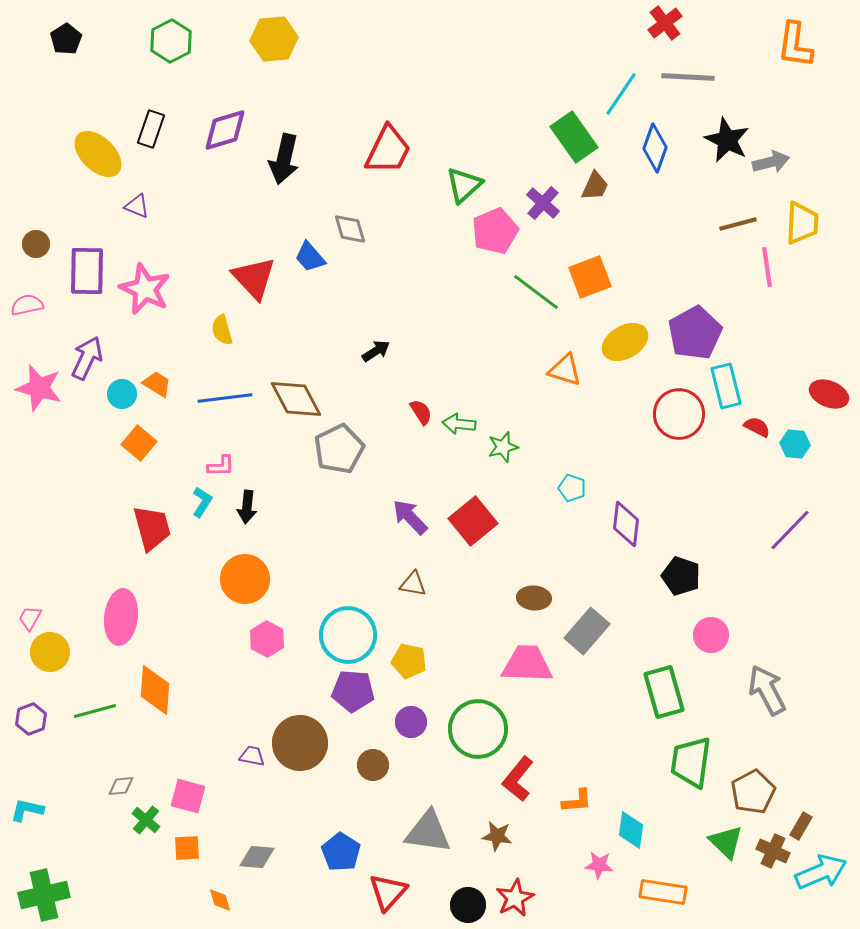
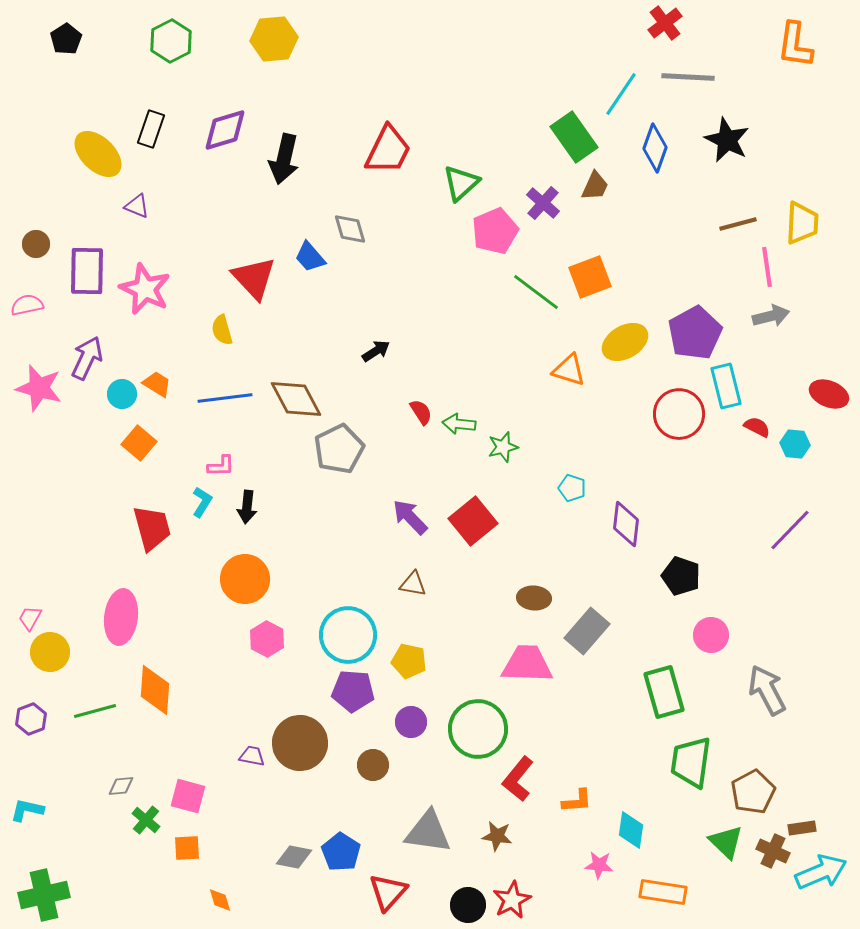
gray arrow at (771, 162): moved 154 px down
green triangle at (464, 185): moved 3 px left, 2 px up
orange triangle at (565, 370): moved 4 px right
brown rectangle at (801, 826): moved 1 px right, 2 px down; rotated 52 degrees clockwise
gray diamond at (257, 857): moved 37 px right; rotated 6 degrees clockwise
red star at (515, 898): moved 3 px left, 2 px down
